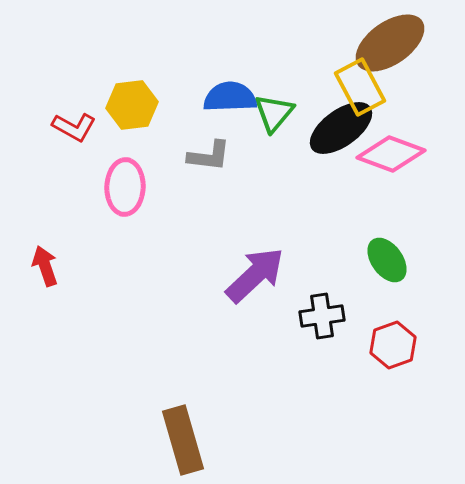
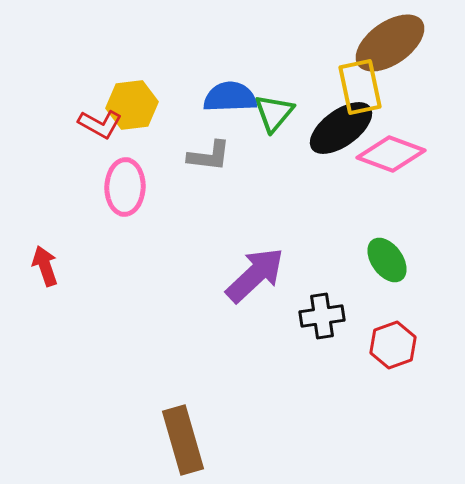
yellow rectangle: rotated 16 degrees clockwise
red L-shape: moved 26 px right, 3 px up
